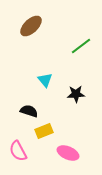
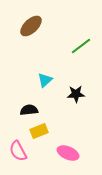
cyan triangle: rotated 28 degrees clockwise
black semicircle: moved 1 px up; rotated 24 degrees counterclockwise
yellow rectangle: moved 5 px left
